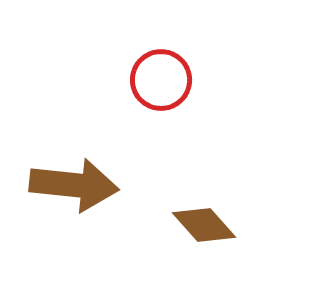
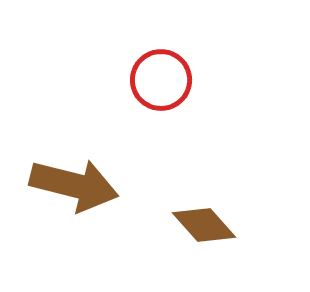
brown arrow: rotated 8 degrees clockwise
